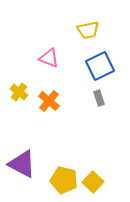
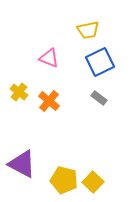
blue square: moved 4 px up
gray rectangle: rotated 35 degrees counterclockwise
